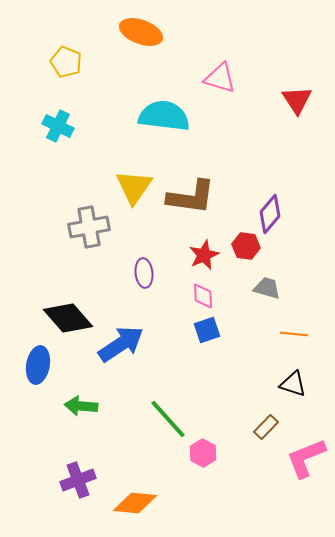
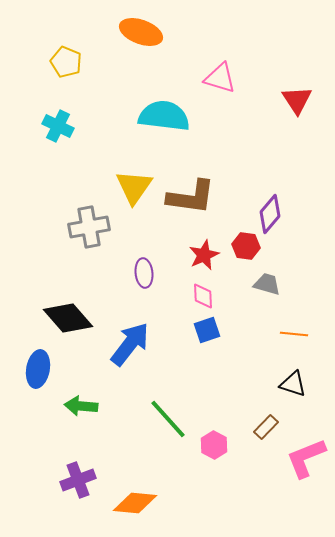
gray trapezoid: moved 4 px up
blue arrow: moved 9 px right; rotated 18 degrees counterclockwise
blue ellipse: moved 4 px down
pink hexagon: moved 11 px right, 8 px up
